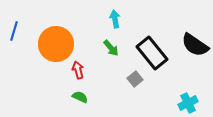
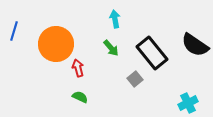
red arrow: moved 2 px up
